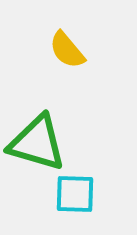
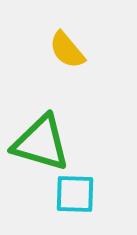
green triangle: moved 4 px right
